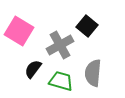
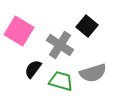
gray cross: rotated 28 degrees counterclockwise
gray semicircle: rotated 112 degrees counterclockwise
